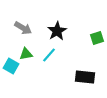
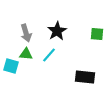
gray arrow: moved 3 px right, 5 px down; rotated 42 degrees clockwise
green square: moved 4 px up; rotated 24 degrees clockwise
green triangle: rotated 16 degrees clockwise
cyan square: rotated 14 degrees counterclockwise
